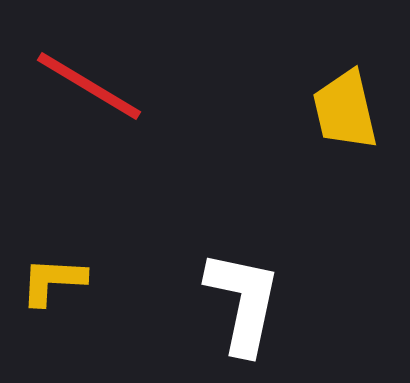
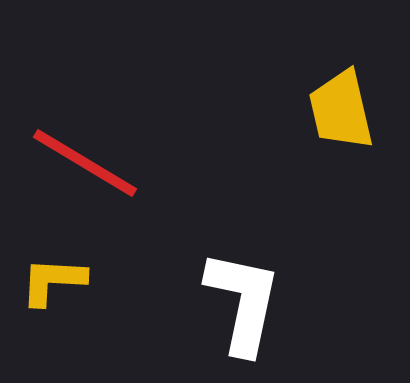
red line: moved 4 px left, 77 px down
yellow trapezoid: moved 4 px left
